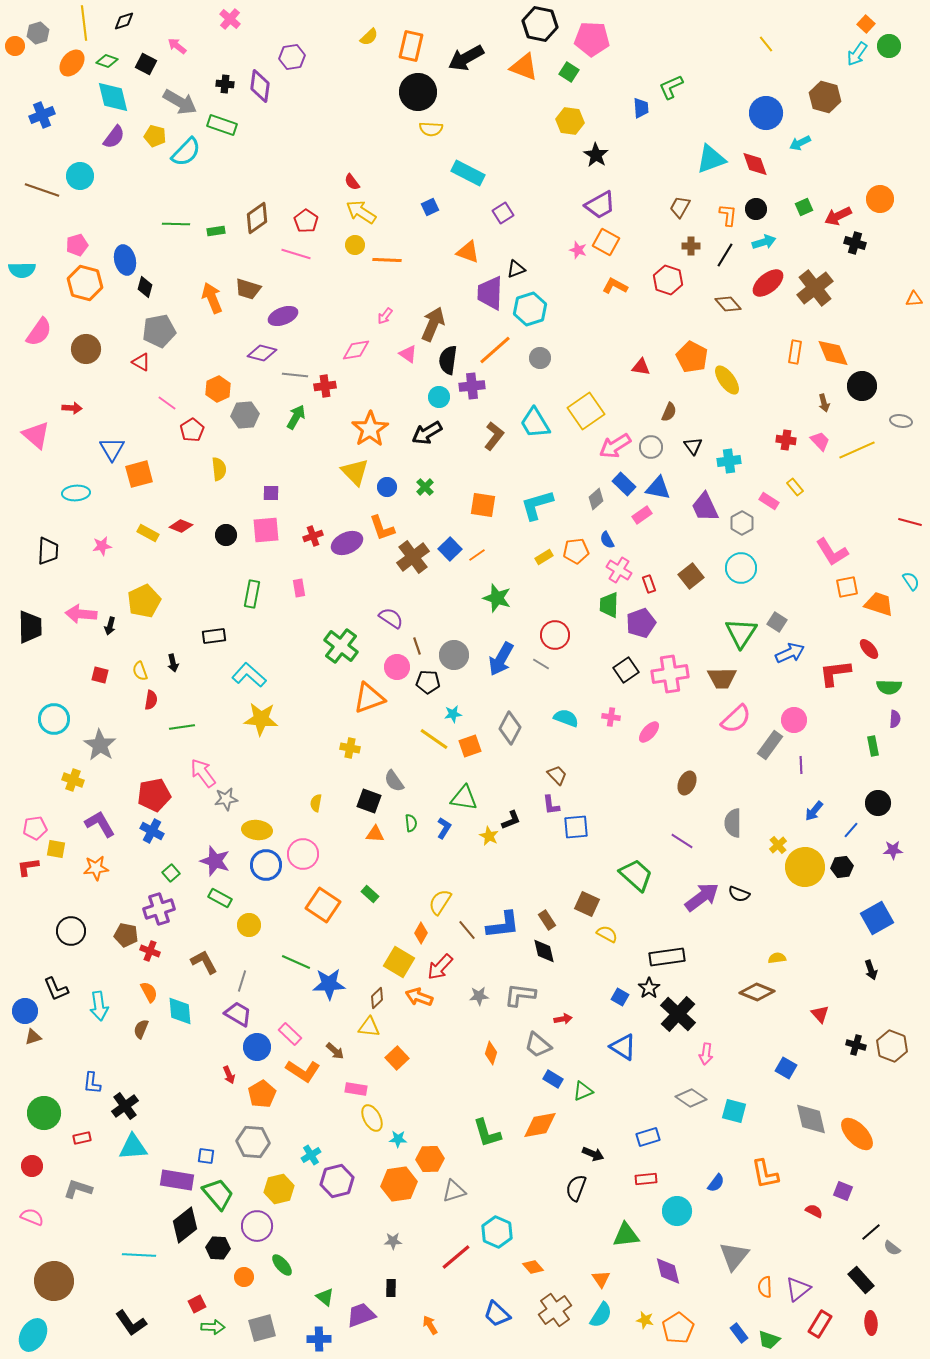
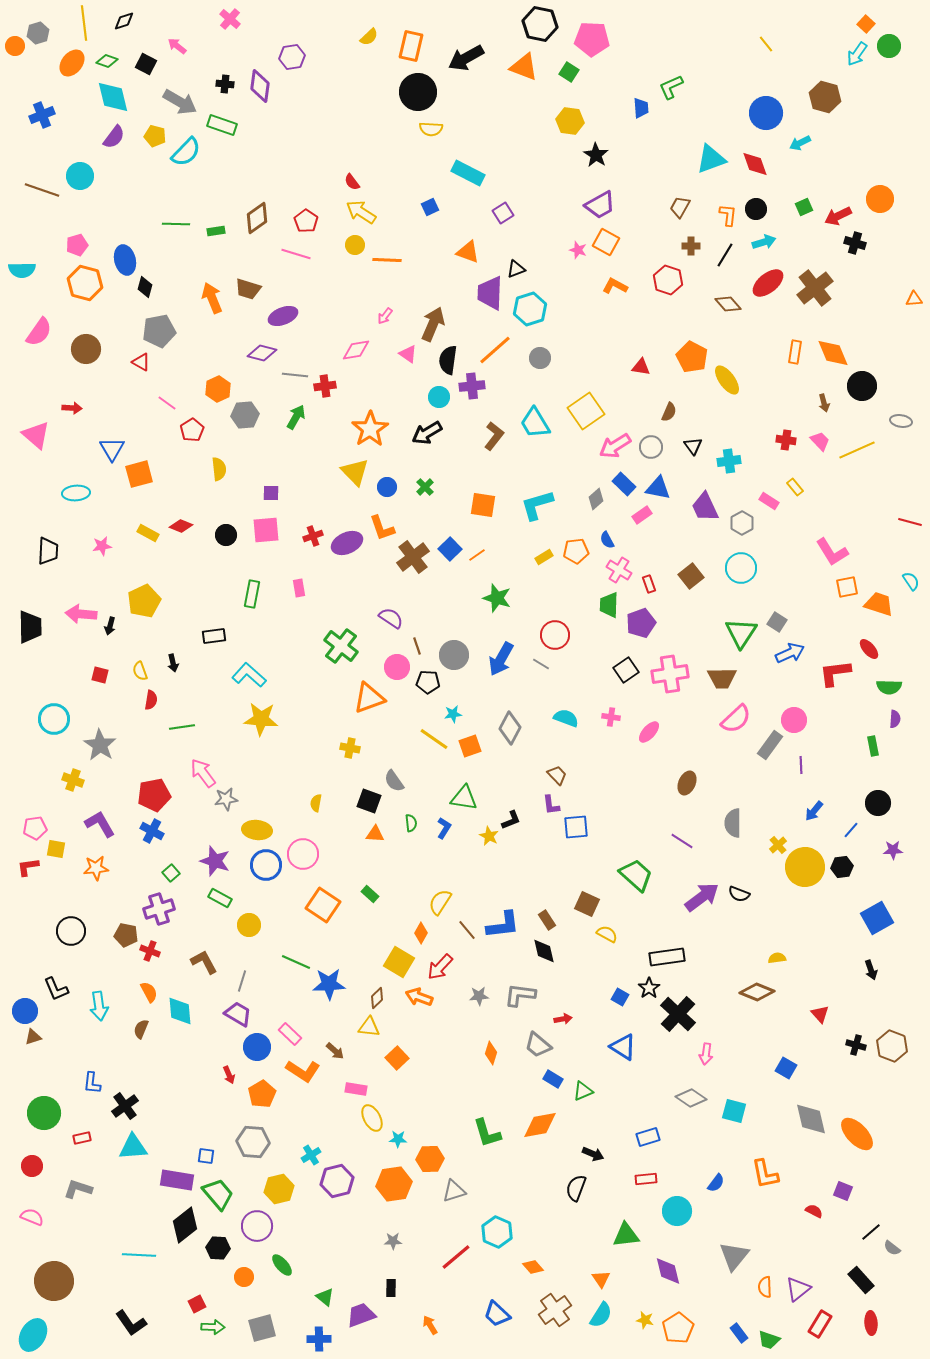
orange hexagon at (399, 1184): moved 5 px left
